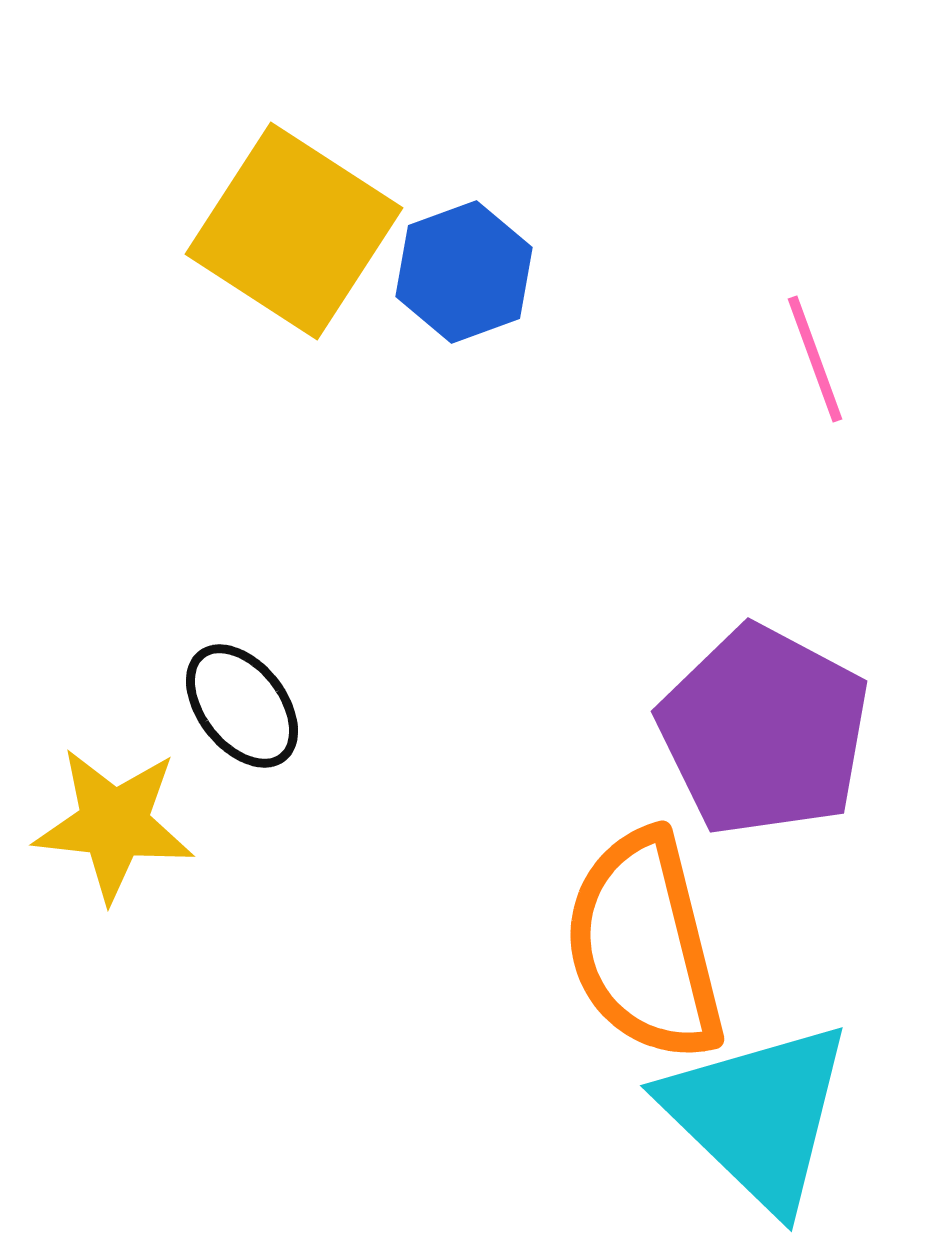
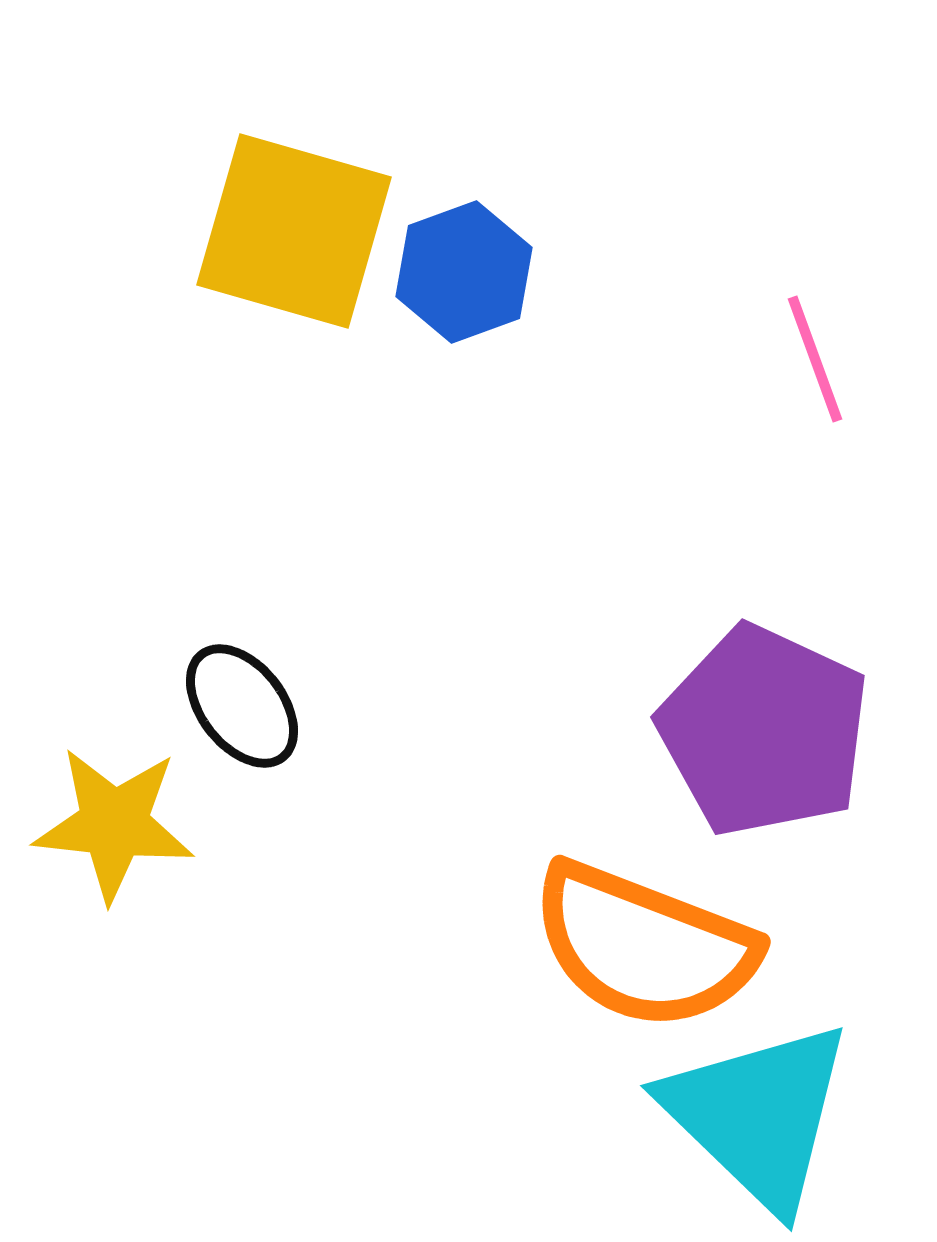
yellow square: rotated 17 degrees counterclockwise
purple pentagon: rotated 3 degrees counterclockwise
orange semicircle: rotated 55 degrees counterclockwise
